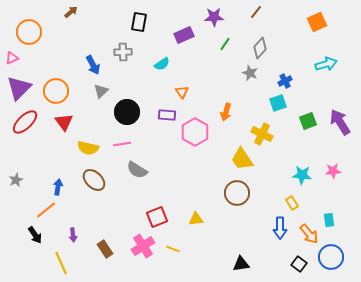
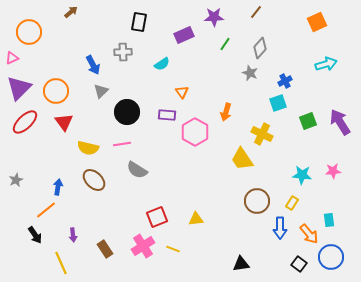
brown circle at (237, 193): moved 20 px right, 8 px down
yellow rectangle at (292, 203): rotated 64 degrees clockwise
